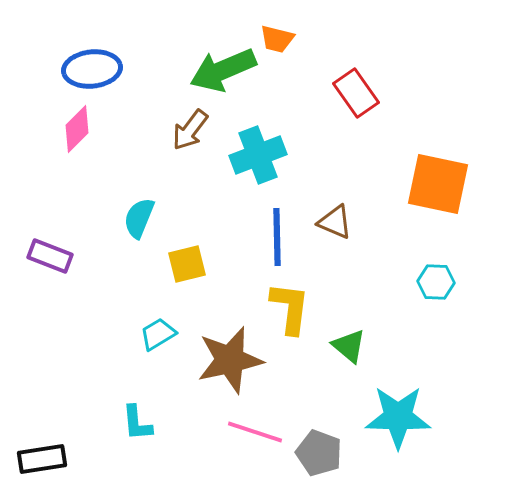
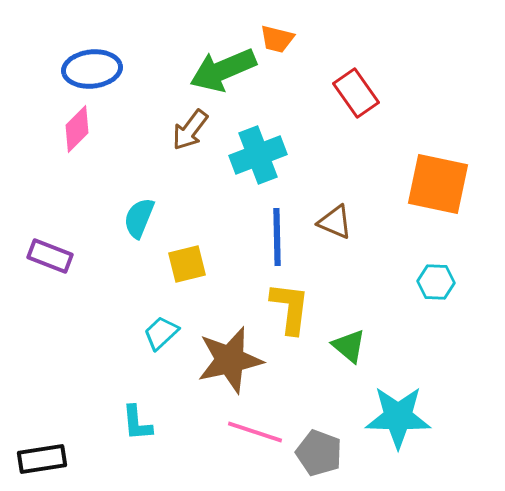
cyan trapezoid: moved 3 px right, 1 px up; rotated 12 degrees counterclockwise
